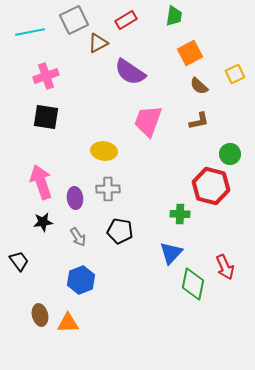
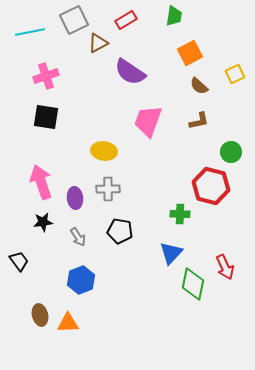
green circle: moved 1 px right, 2 px up
